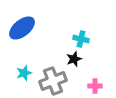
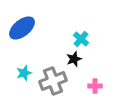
cyan cross: rotated 28 degrees clockwise
